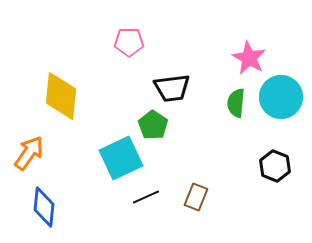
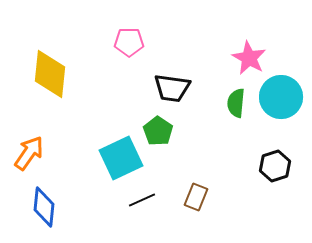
black trapezoid: rotated 15 degrees clockwise
yellow diamond: moved 11 px left, 22 px up
green pentagon: moved 5 px right, 6 px down
black hexagon: rotated 20 degrees clockwise
black line: moved 4 px left, 3 px down
